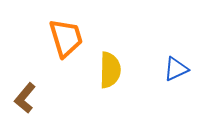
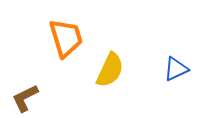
yellow semicircle: rotated 24 degrees clockwise
brown L-shape: rotated 24 degrees clockwise
